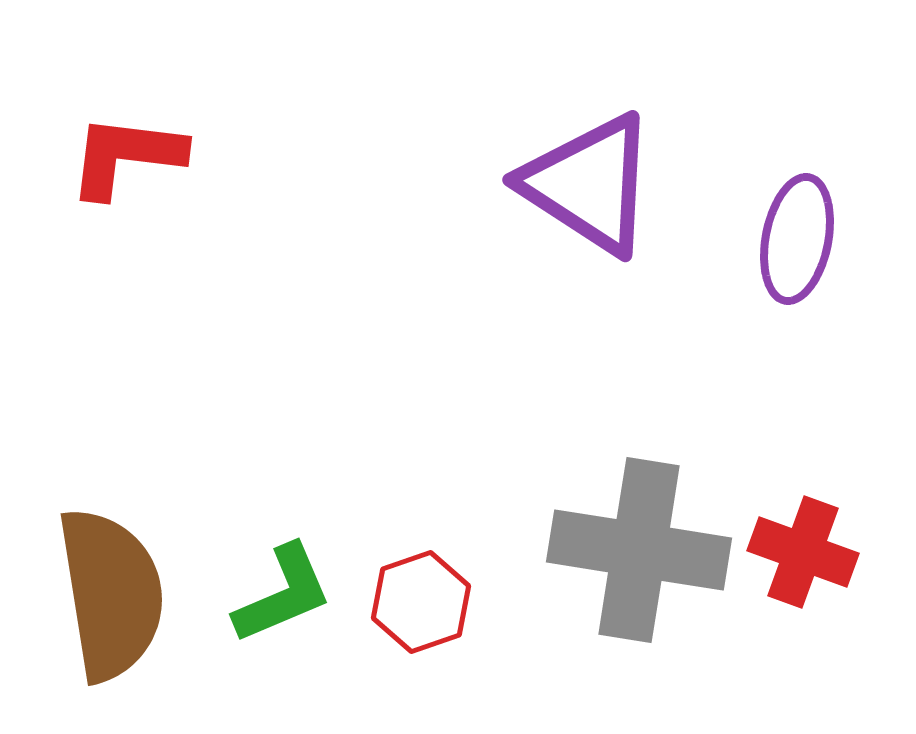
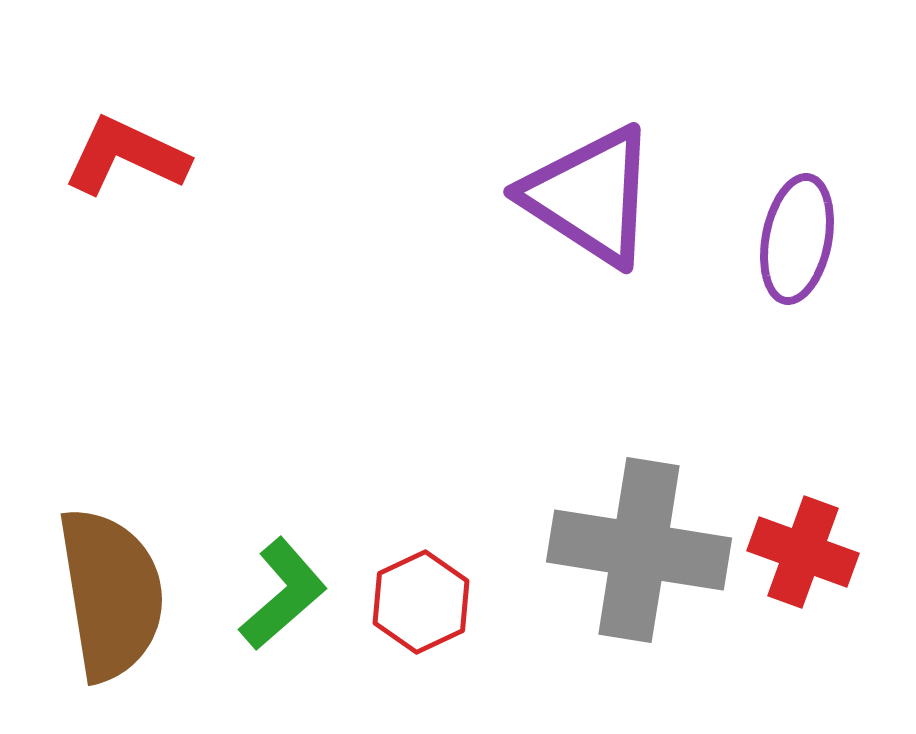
red L-shape: rotated 18 degrees clockwise
purple triangle: moved 1 px right, 12 px down
green L-shape: rotated 18 degrees counterclockwise
red hexagon: rotated 6 degrees counterclockwise
